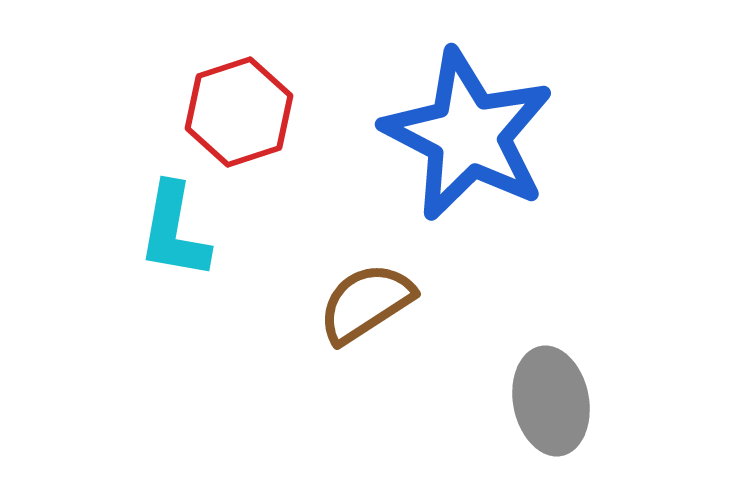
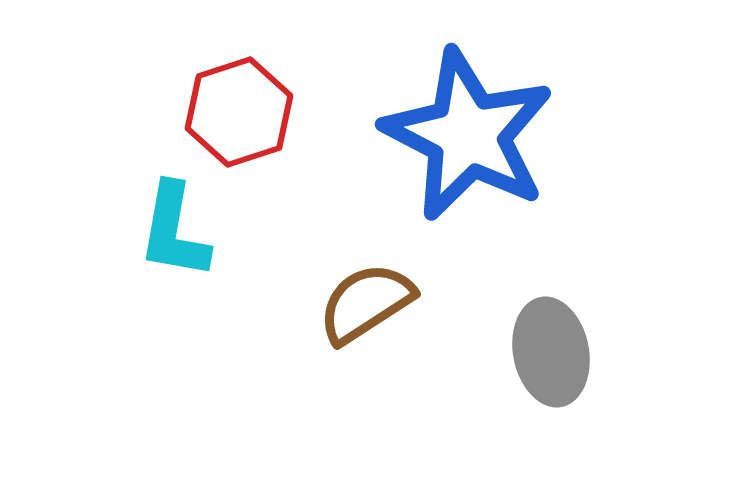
gray ellipse: moved 49 px up
